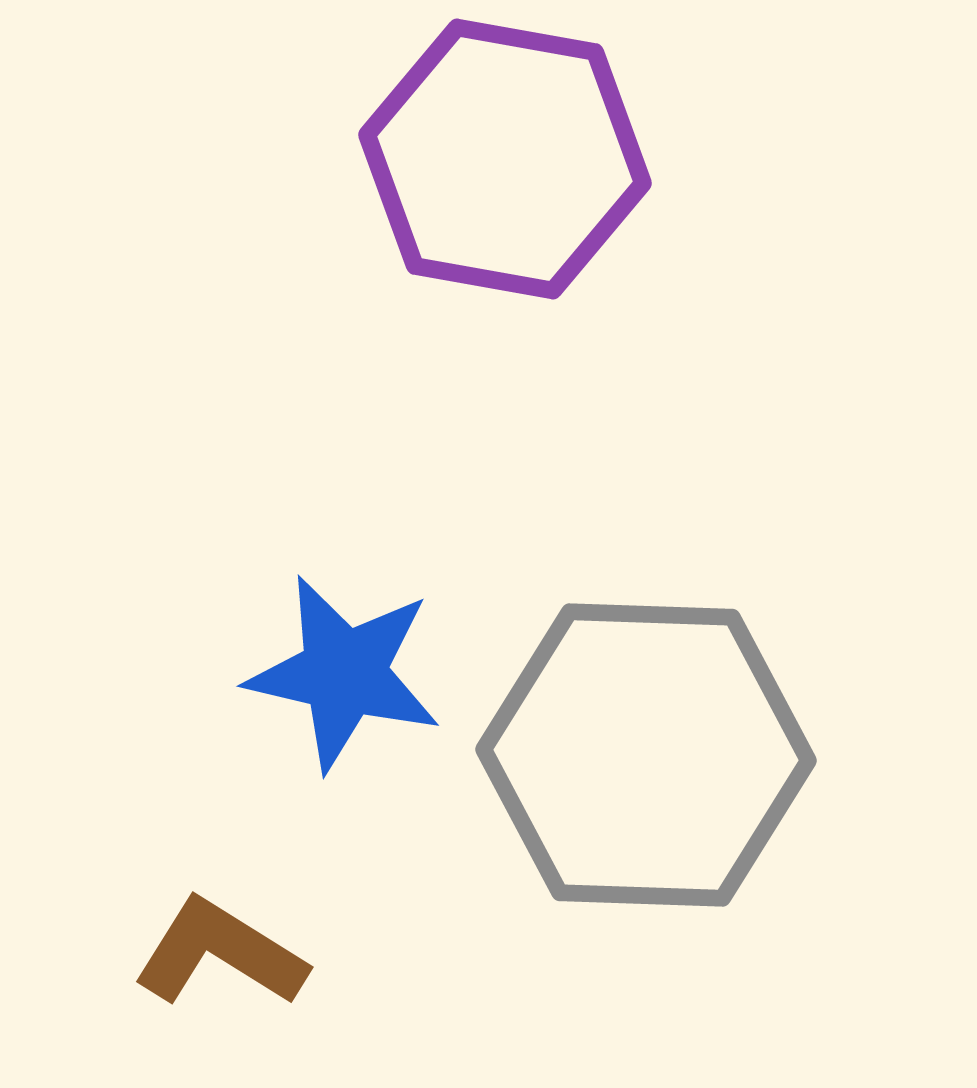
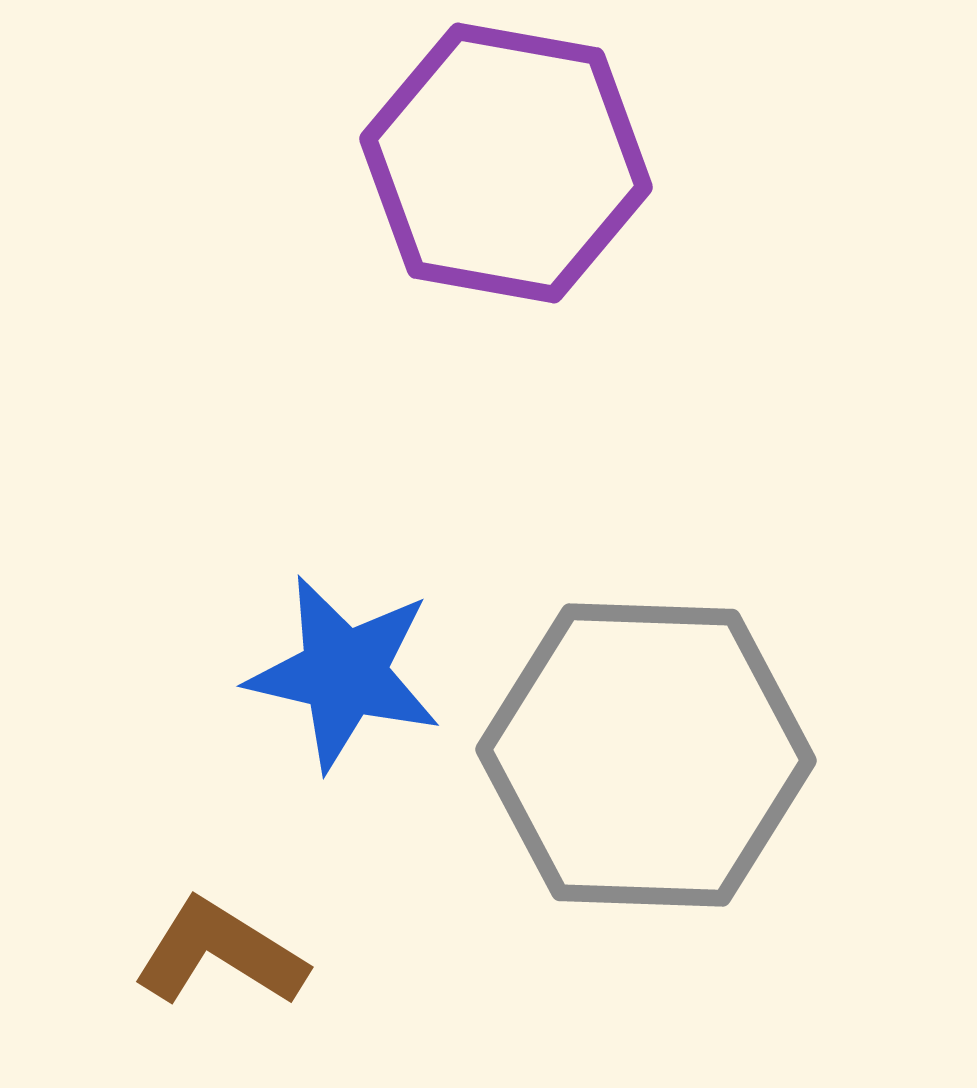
purple hexagon: moved 1 px right, 4 px down
